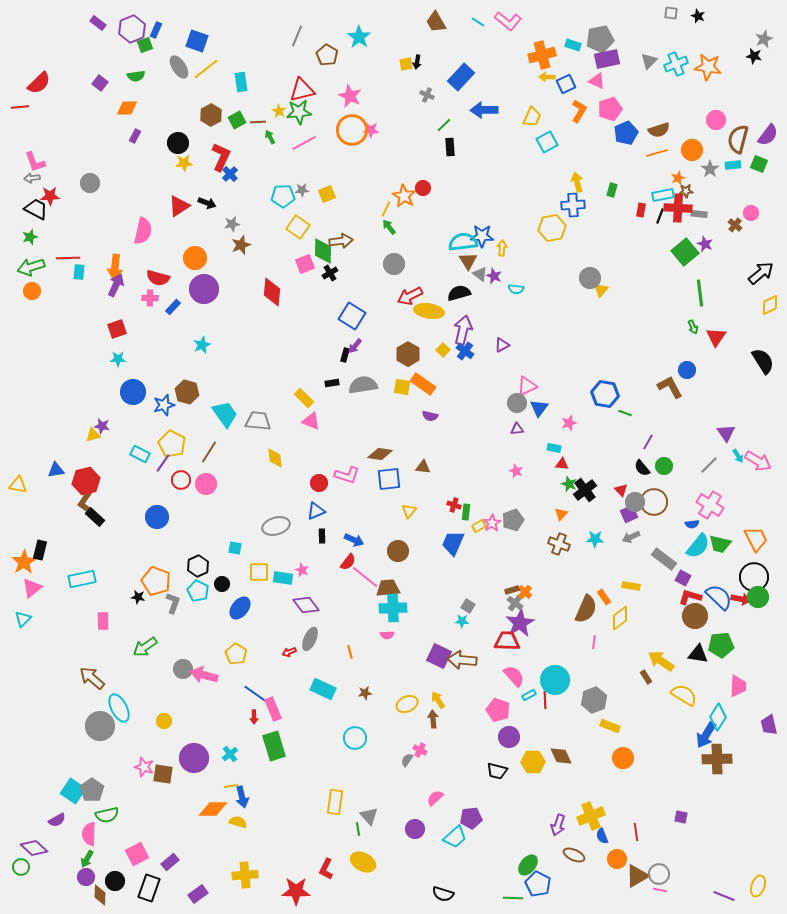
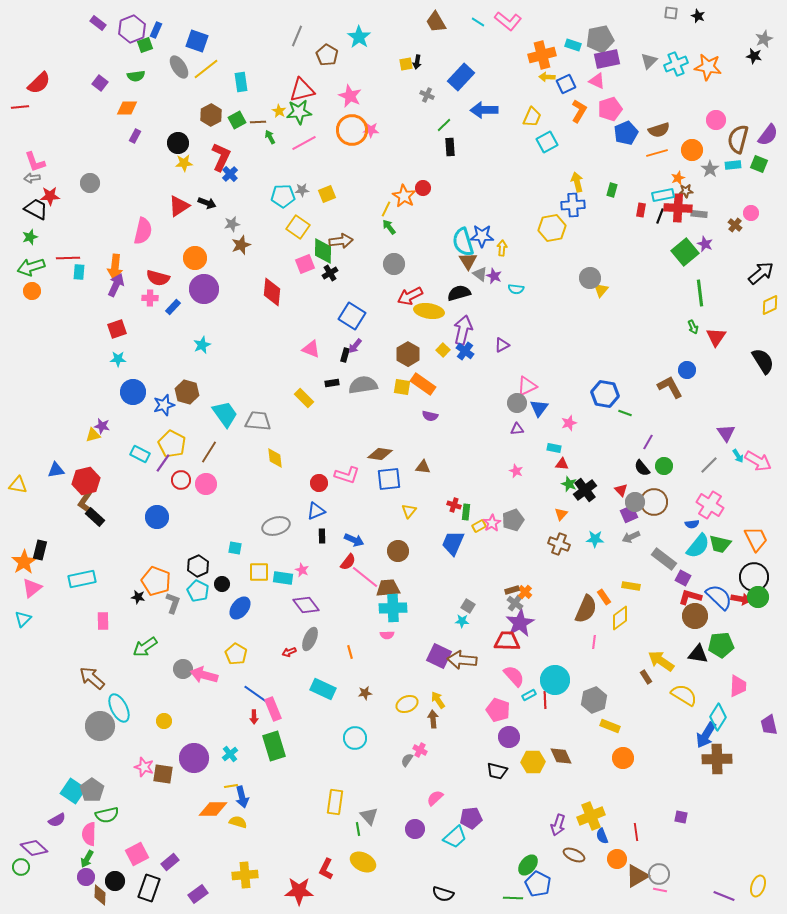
cyan semicircle at (463, 242): rotated 100 degrees counterclockwise
pink triangle at (311, 421): moved 72 px up
red star at (296, 891): moved 3 px right
